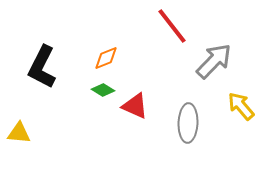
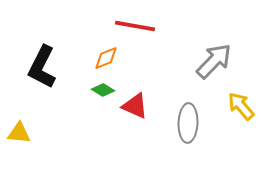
red line: moved 37 px left; rotated 42 degrees counterclockwise
